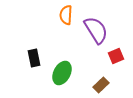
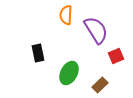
black rectangle: moved 4 px right, 5 px up
green ellipse: moved 7 px right
brown rectangle: moved 1 px left
